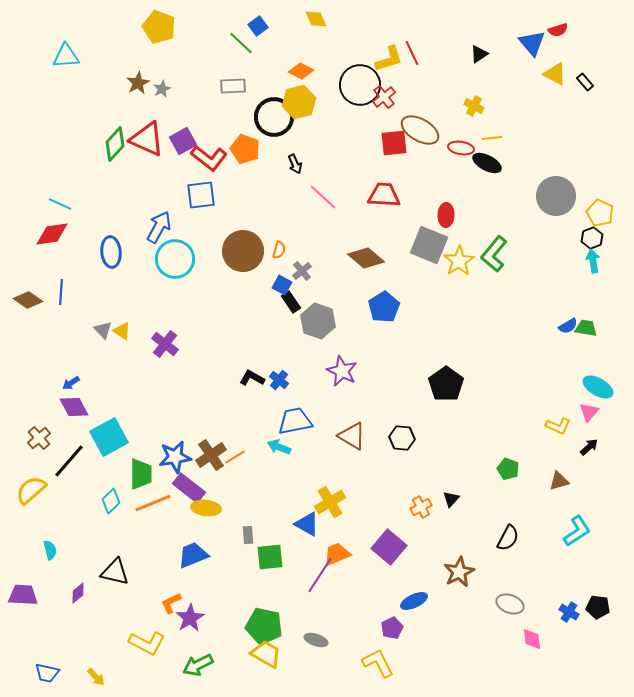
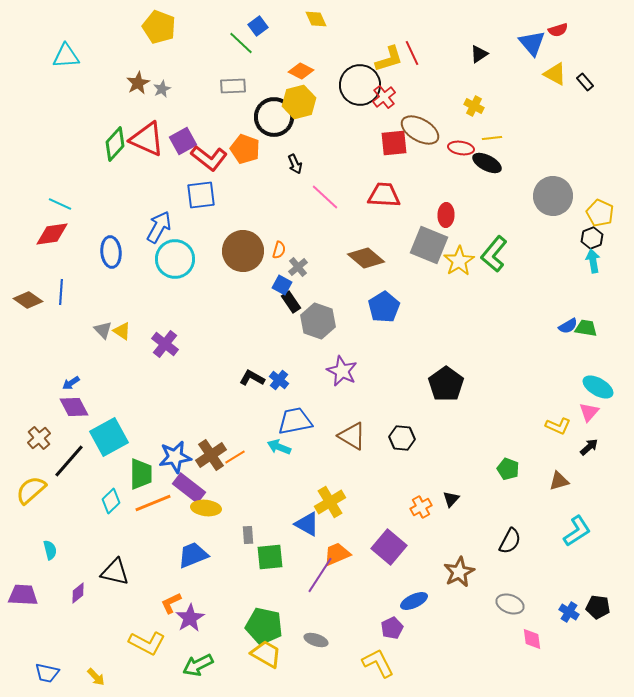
gray circle at (556, 196): moved 3 px left
pink line at (323, 197): moved 2 px right
gray cross at (302, 271): moved 4 px left, 4 px up
black semicircle at (508, 538): moved 2 px right, 3 px down
